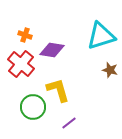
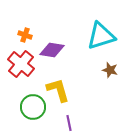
purple line: rotated 63 degrees counterclockwise
